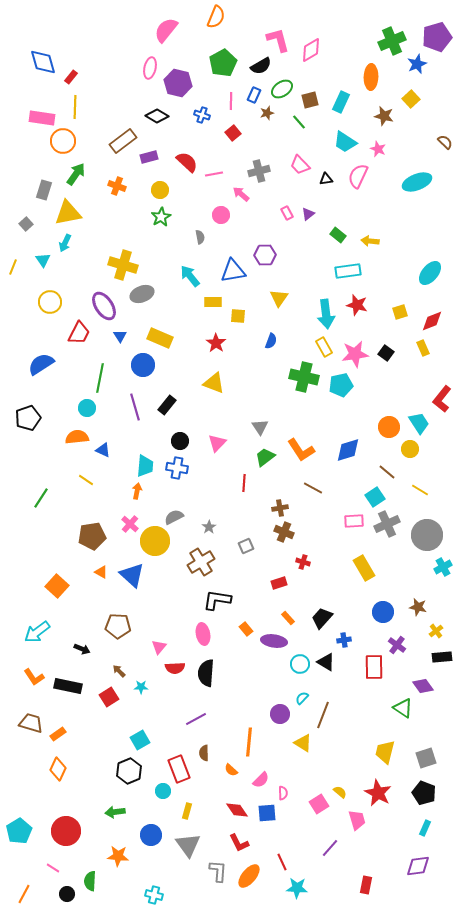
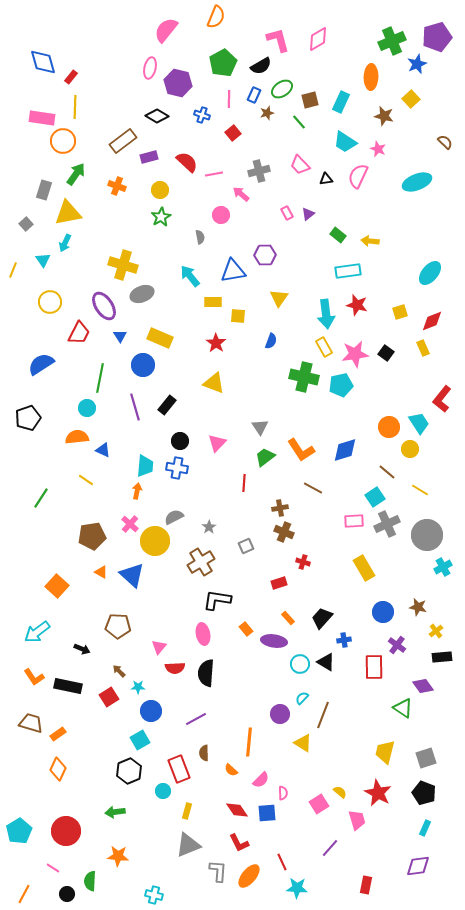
pink diamond at (311, 50): moved 7 px right, 11 px up
pink line at (231, 101): moved 2 px left, 2 px up
yellow line at (13, 267): moved 3 px down
blue diamond at (348, 450): moved 3 px left
cyan star at (141, 687): moved 3 px left
blue circle at (151, 835): moved 124 px up
gray triangle at (188, 845): rotated 44 degrees clockwise
